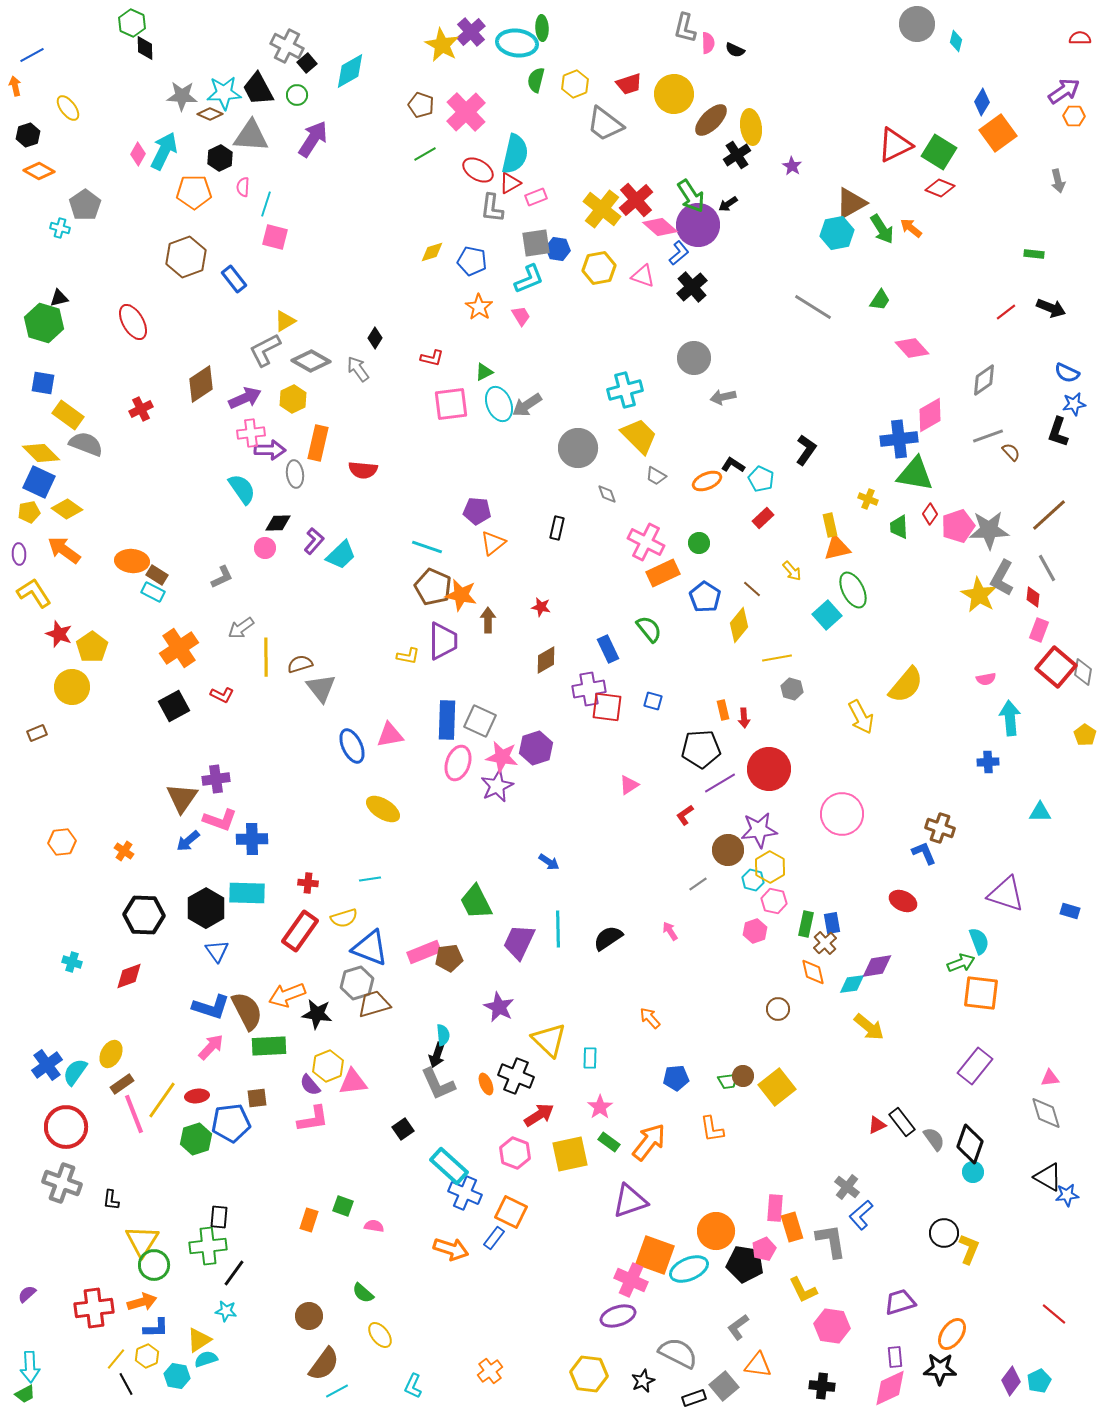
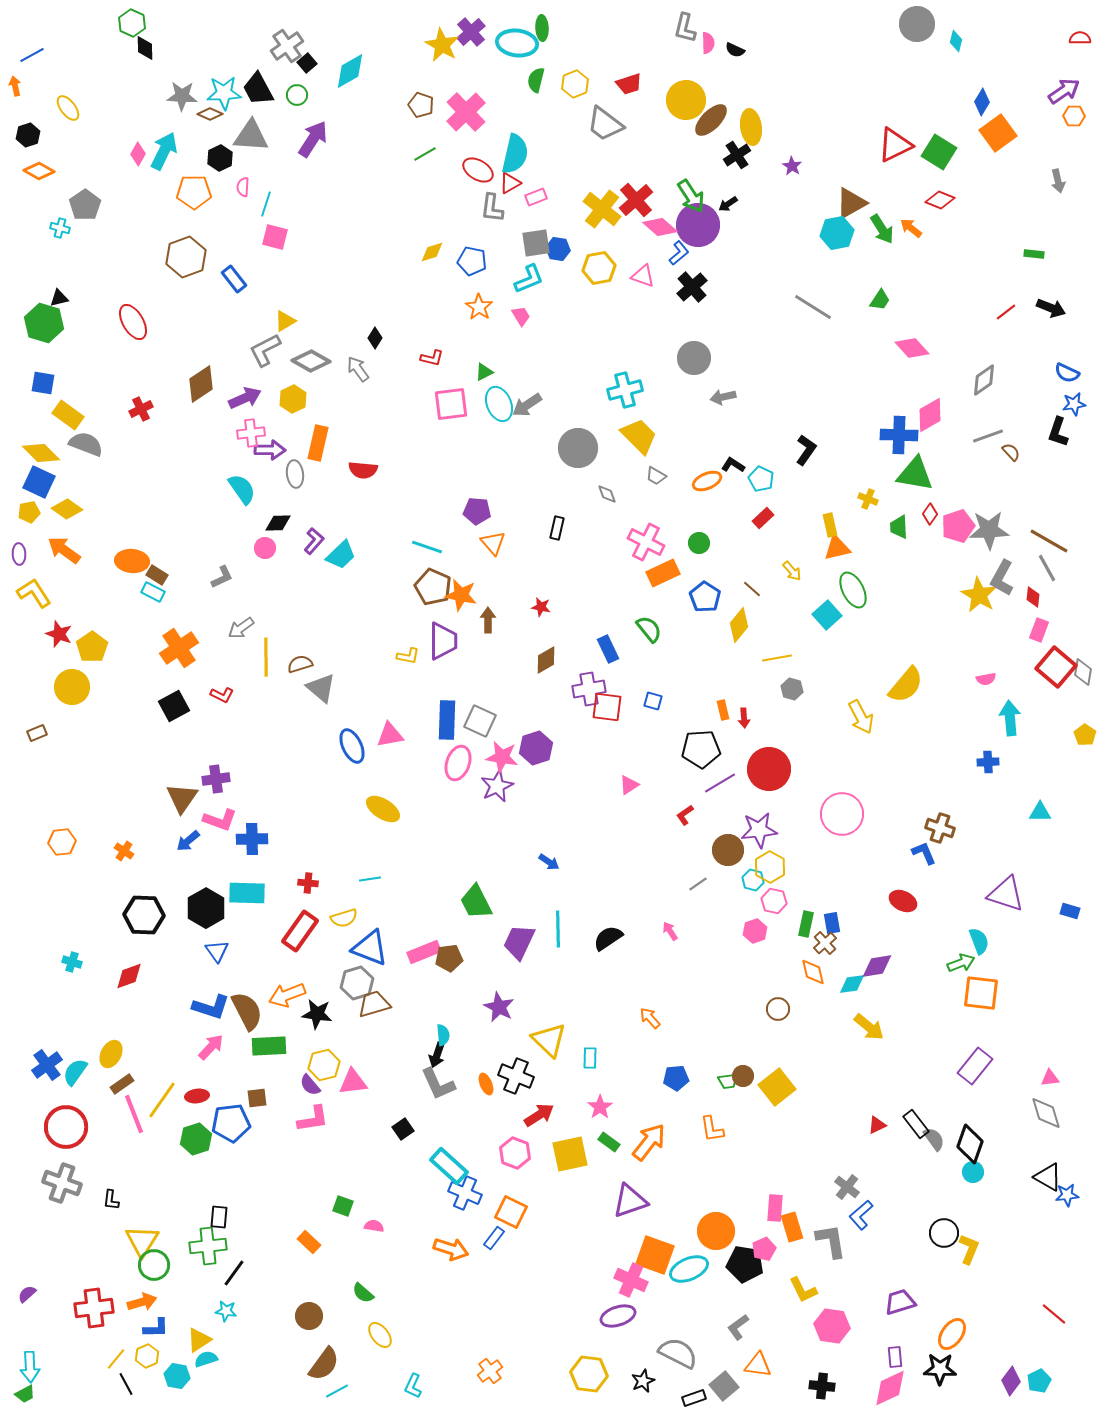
gray cross at (287, 46): rotated 28 degrees clockwise
yellow circle at (674, 94): moved 12 px right, 6 px down
red diamond at (940, 188): moved 12 px down
blue cross at (899, 439): moved 4 px up; rotated 9 degrees clockwise
brown line at (1049, 515): moved 26 px down; rotated 72 degrees clockwise
orange triangle at (493, 543): rotated 32 degrees counterclockwise
gray triangle at (321, 688): rotated 12 degrees counterclockwise
yellow hexagon at (328, 1066): moved 4 px left, 1 px up; rotated 8 degrees clockwise
black rectangle at (902, 1122): moved 14 px right, 2 px down
orange rectangle at (309, 1220): moved 22 px down; rotated 65 degrees counterclockwise
